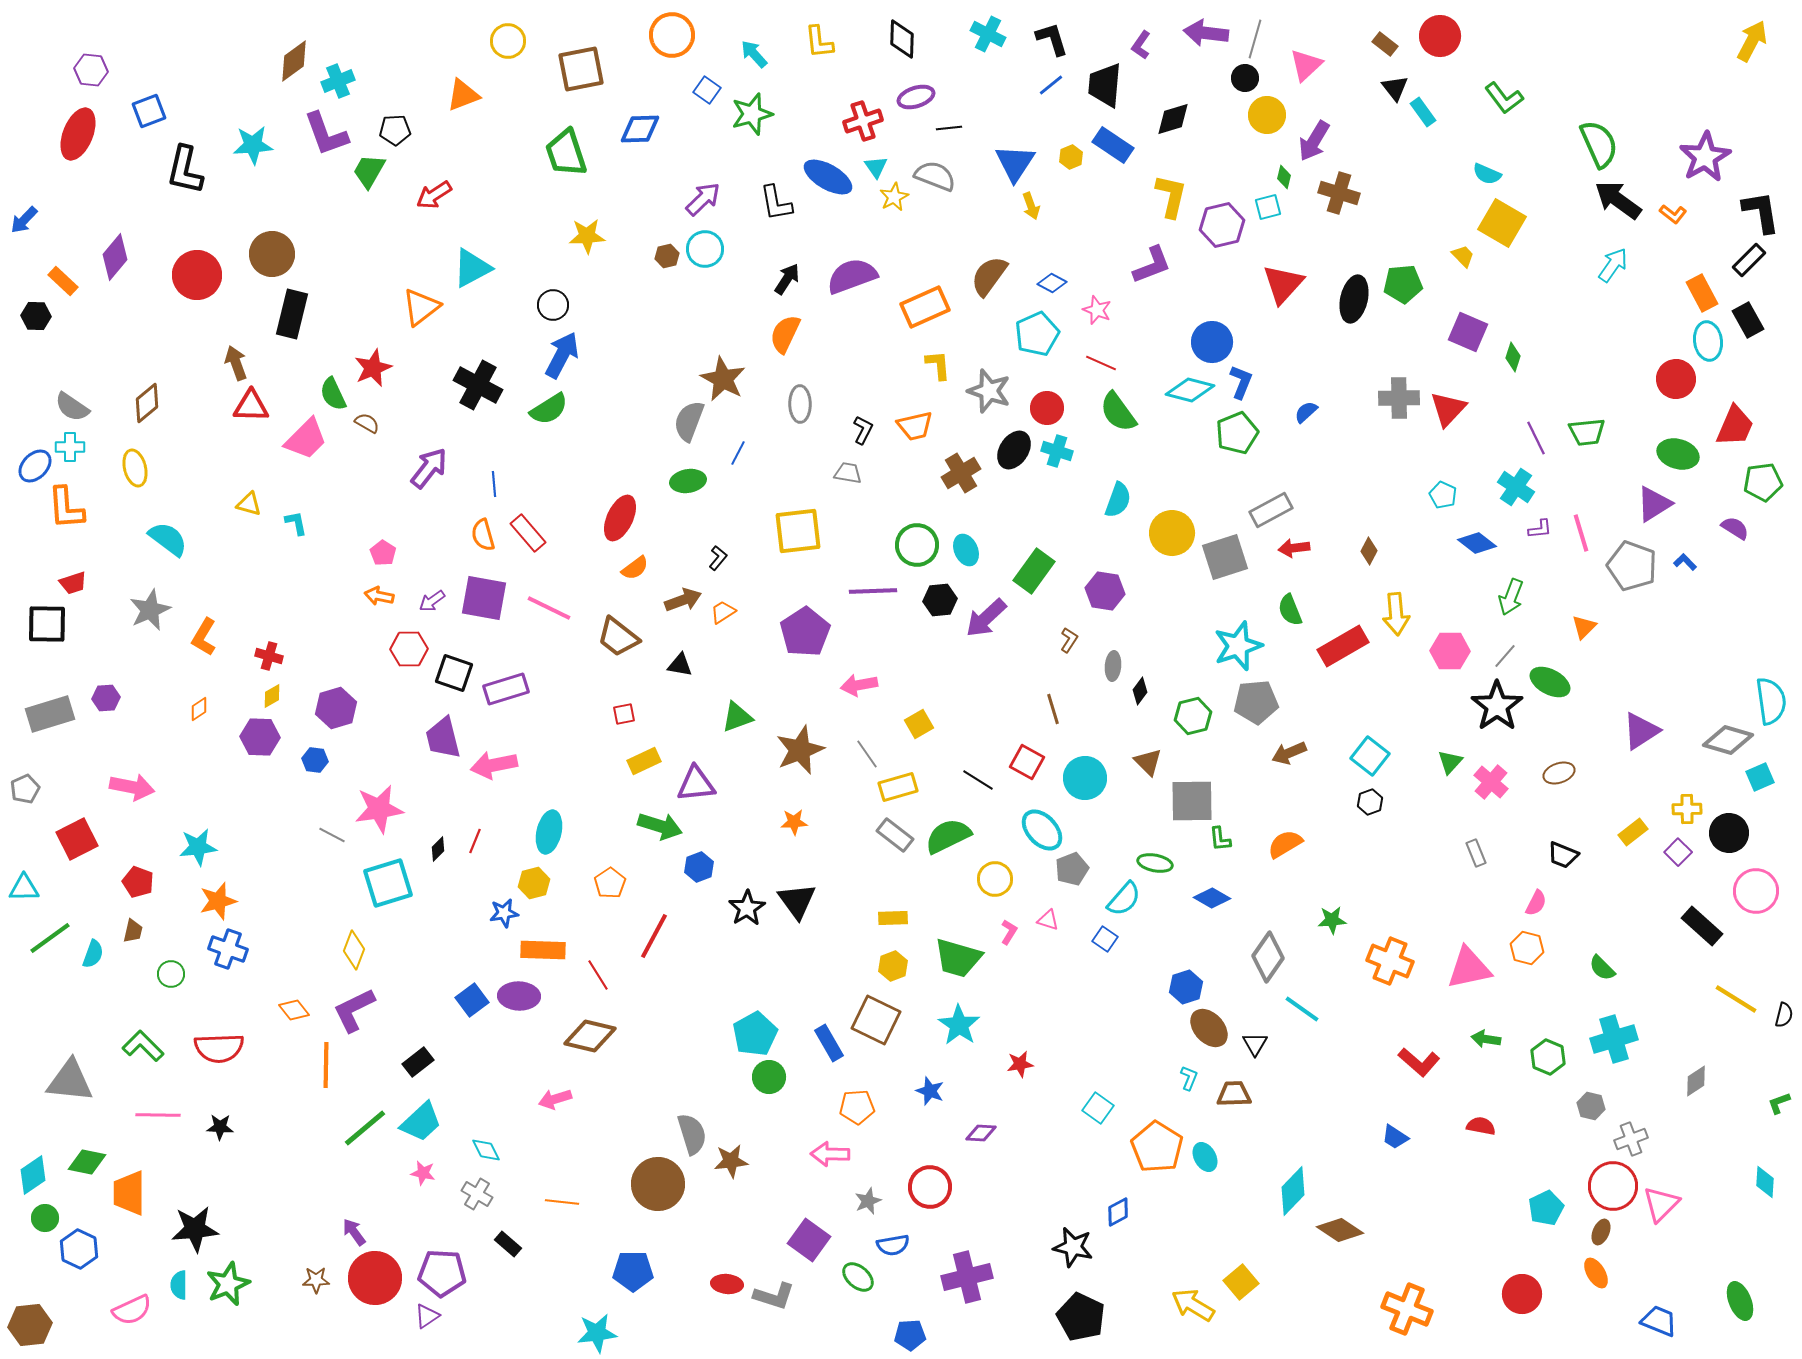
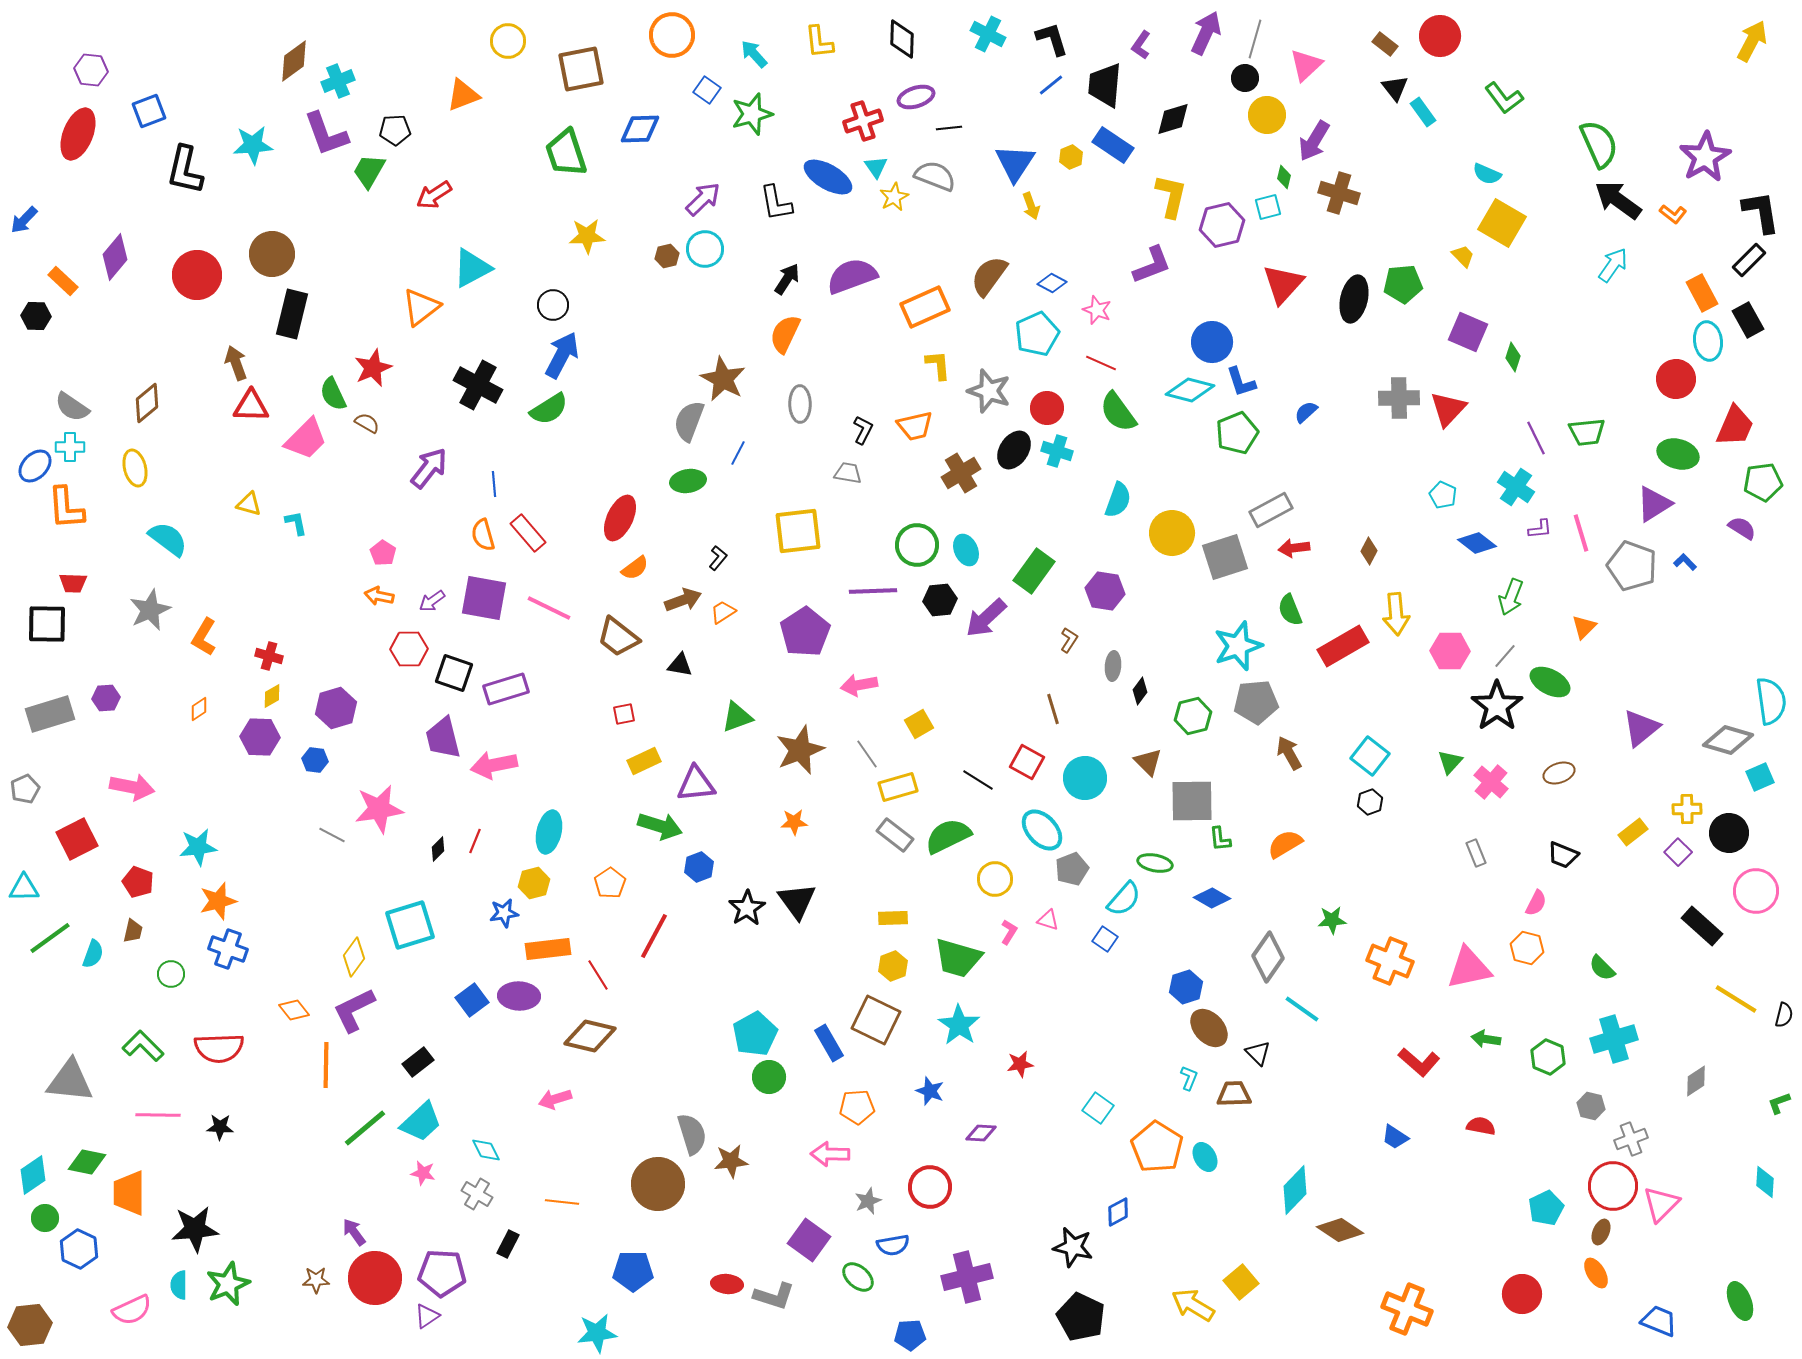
purple arrow at (1206, 33): rotated 108 degrees clockwise
blue L-shape at (1241, 382): rotated 140 degrees clockwise
purple semicircle at (1735, 528): moved 7 px right
red trapezoid at (73, 583): rotated 20 degrees clockwise
purple triangle at (1641, 731): moved 3 px up; rotated 6 degrees counterclockwise
brown arrow at (1289, 753): rotated 84 degrees clockwise
cyan square at (388, 883): moved 22 px right, 42 px down
yellow diamond at (354, 950): moved 7 px down; rotated 15 degrees clockwise
orange rectangle at (543, 950): moved 5 px right, 1 px up; rotated 9 degrees counterclockwise
black triangle at (1255, 1044): moved 3 px right, 9 px down; rotated 16 degrees counterclockwise
cyan diamond at (1293, 1191): moved 2 px right, 1 px up
black rectangle at (508, 1244): rotated 76 degrees clockwise
